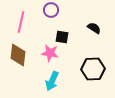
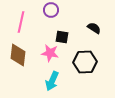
black hexagon: moved 8 px left, 7 px up
